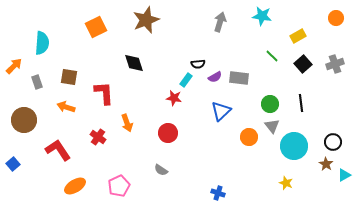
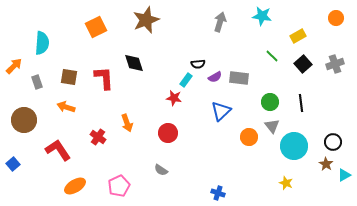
red L-shape at (104, 93): moved 15 px up
green circle at (270, 104): moved 2 px up
